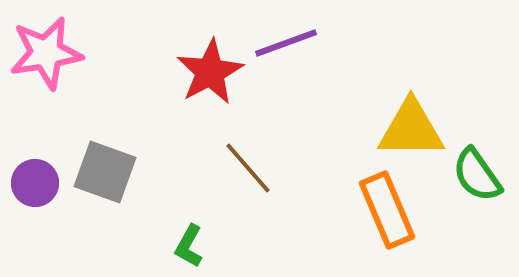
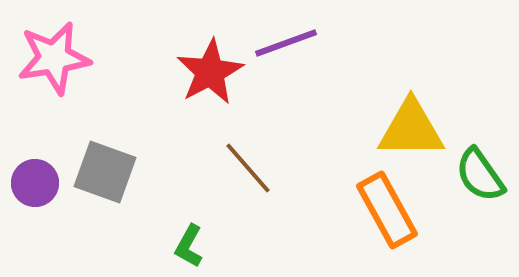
pink star: moved 8 px right, 5 px down
green semicircle: moved 3 px right
orange rectangle: rotated 6 degrees counterclockwise
